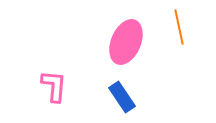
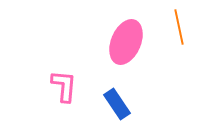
pink L-shape: moved 10 px right
blue rectangle: moved 5 px left, 7 px down
